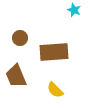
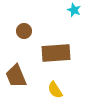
brown circle: moved 4 px right, 7 px up
brown rectangle: moved 2 px right, 1 px down
yellow semicircle: rotated 12 degrees clockwise
